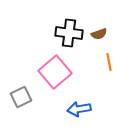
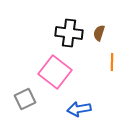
brown semicircle: moved 1 px up; rotated 126 degrees clockwise
orange line: moved 3 px right; rotated 12 degrees clockwise
pink square: rotated 12 degrees counterclockwise
gray square: moved 4 px right, 2 px down
